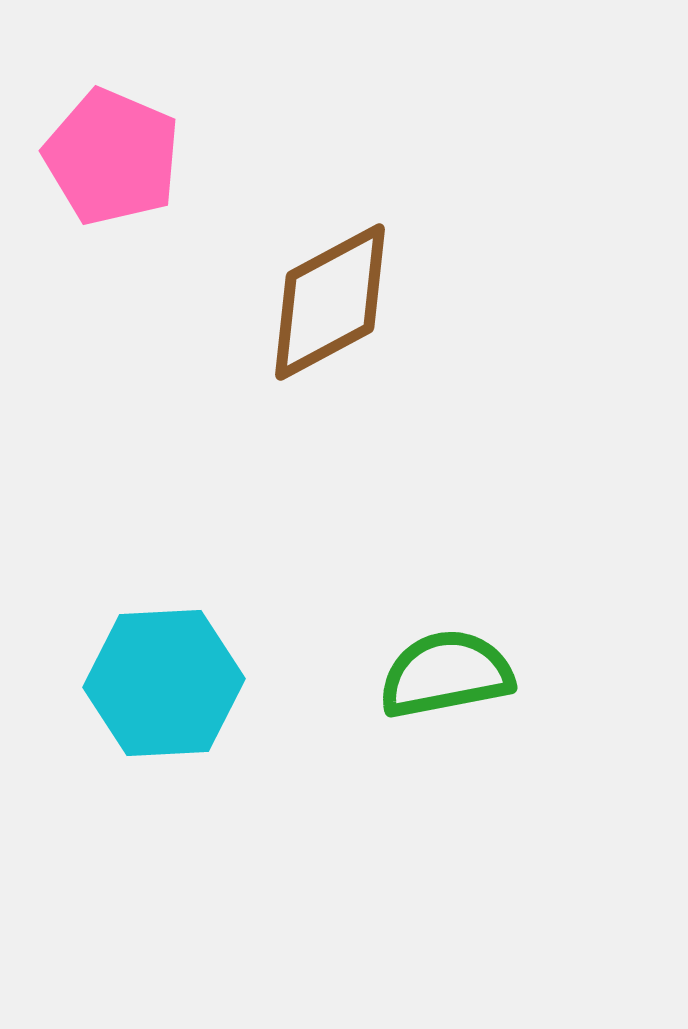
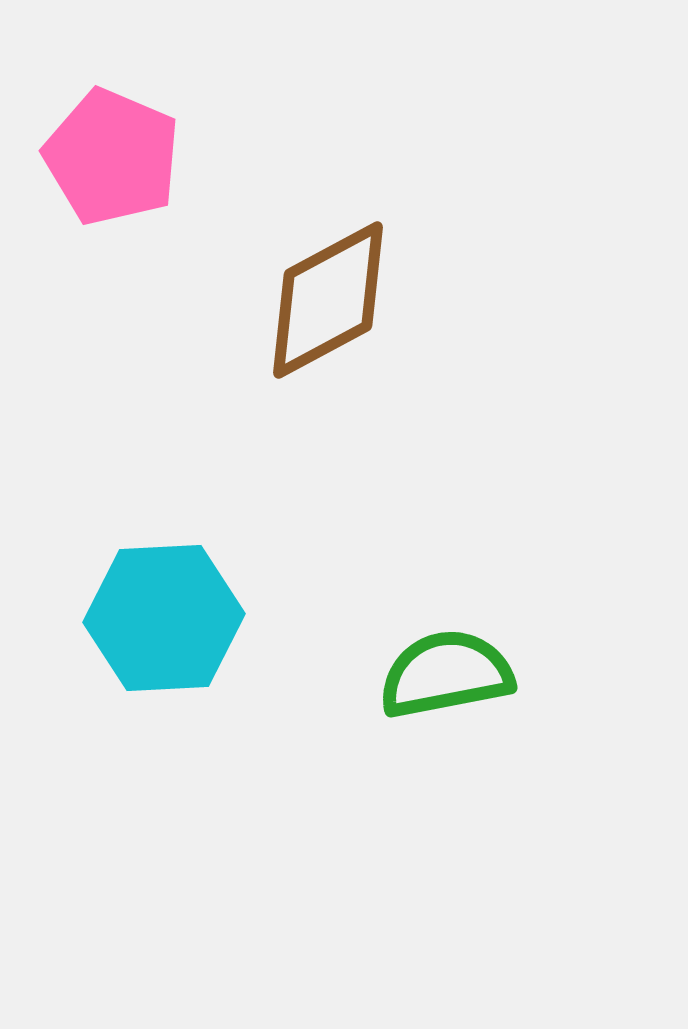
brown diamond: moved 2 px left, 2 px up
cyan hexagon: moved 65 px up
